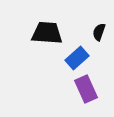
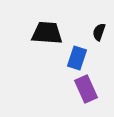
blue rectangle: rotated 30 degrees counterclockwise
